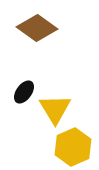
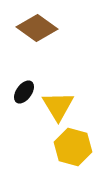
yellow triangle: moved 3 px right, 3 px up
yellow hexagon: rotated 21 degrees counterclockwise
